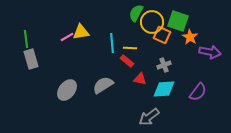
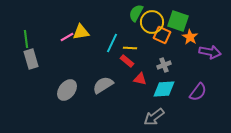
cyan line: rotated 30 degrees clockwise
gray arrow: moved 5 px right
